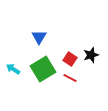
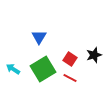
black star: moved 3 px right
